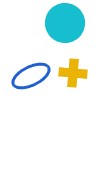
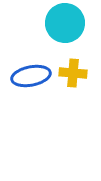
blue ellipse: rotated 15 degrees clockwise
